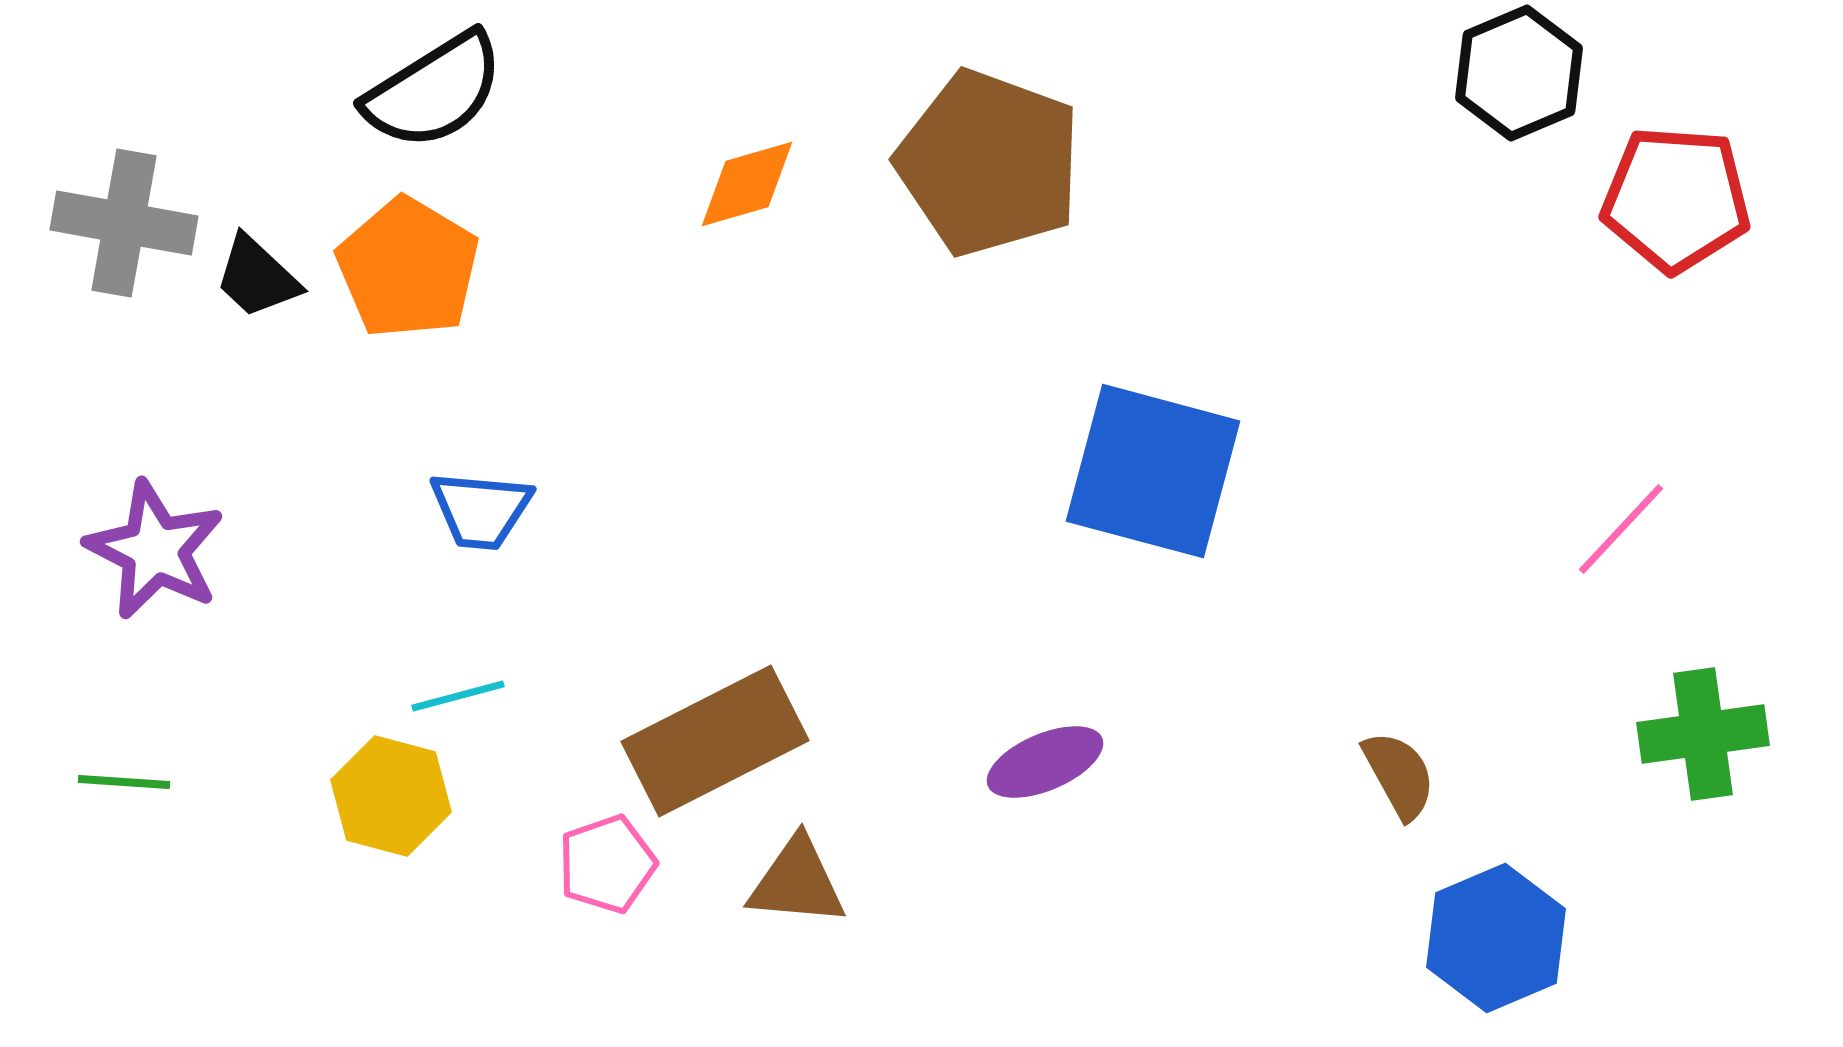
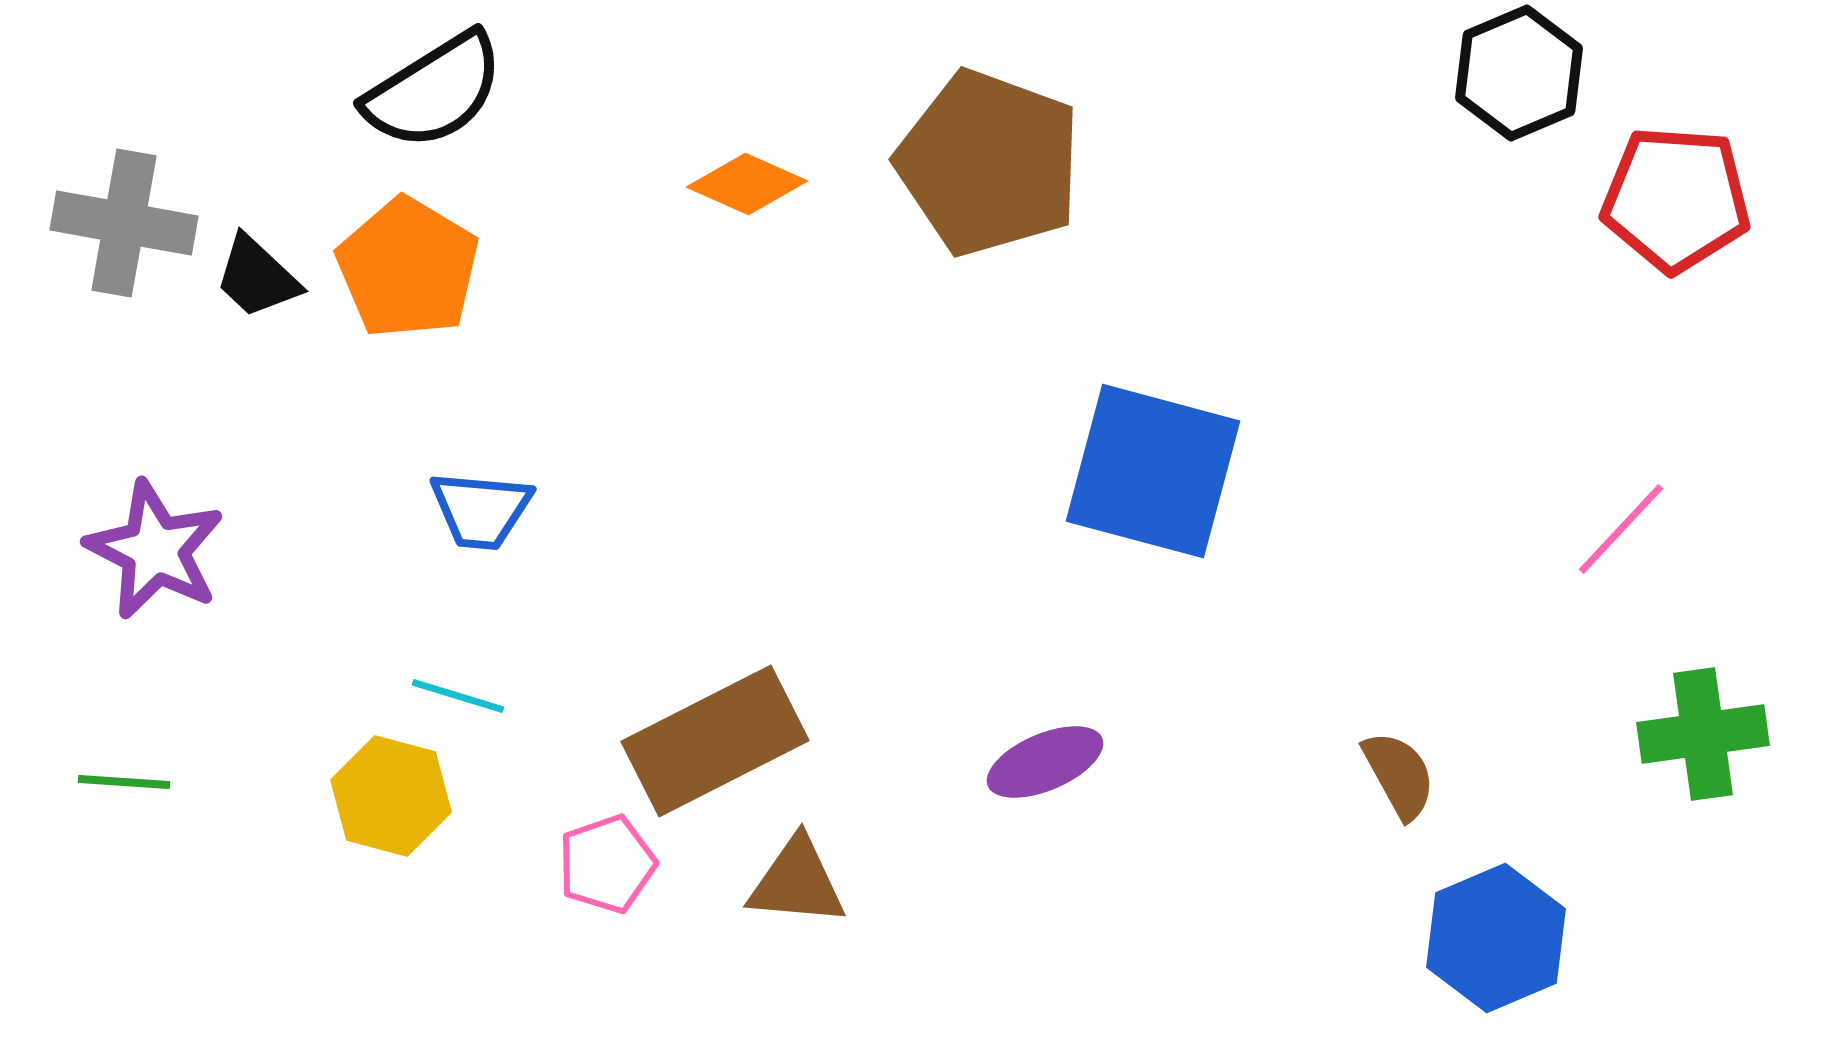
orange diamond: rotated 40 degrees clockwise
cyan line: rotated 32 degrees clockwise
